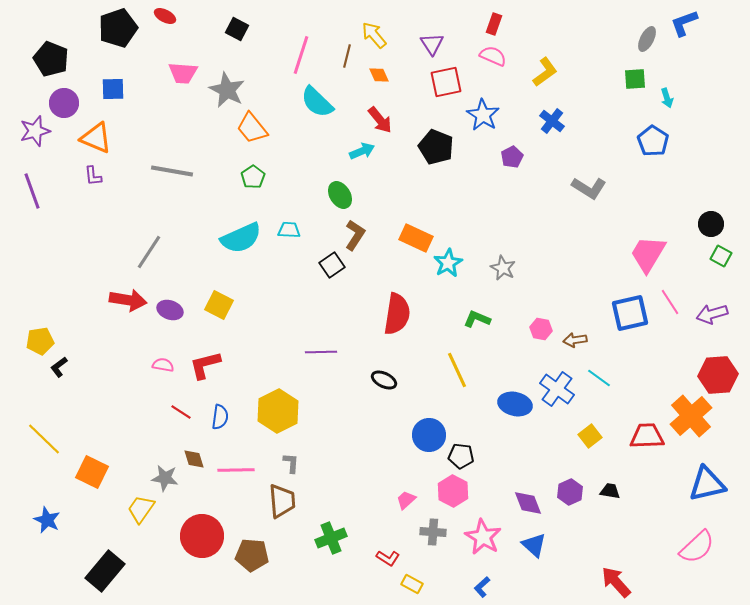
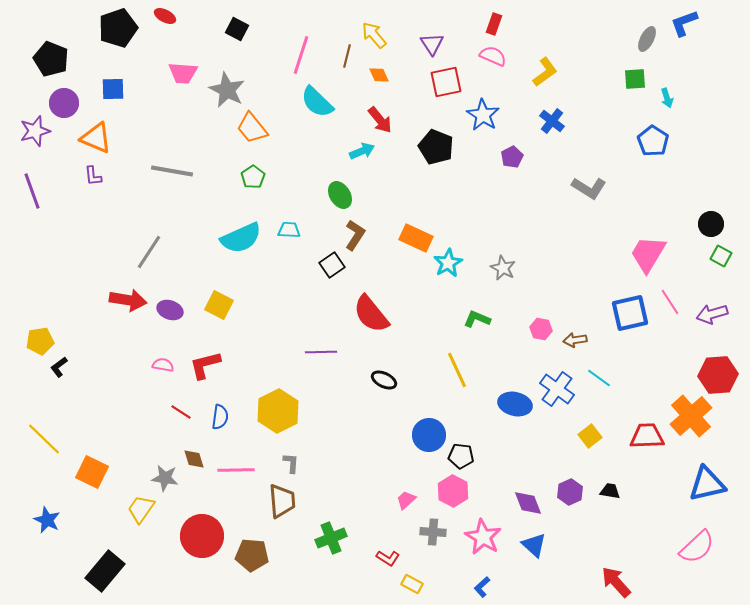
red semicircle at (397, 314): moved 26 px left; rotated 132 degrees clockwise
